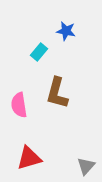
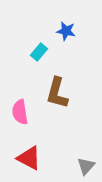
pink semicircle: moved 1 px right, 7 px down
red triangle: rotated 44 degrees clockwise
